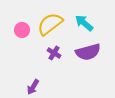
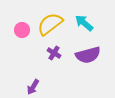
purple semicircle: moved 3 px down
